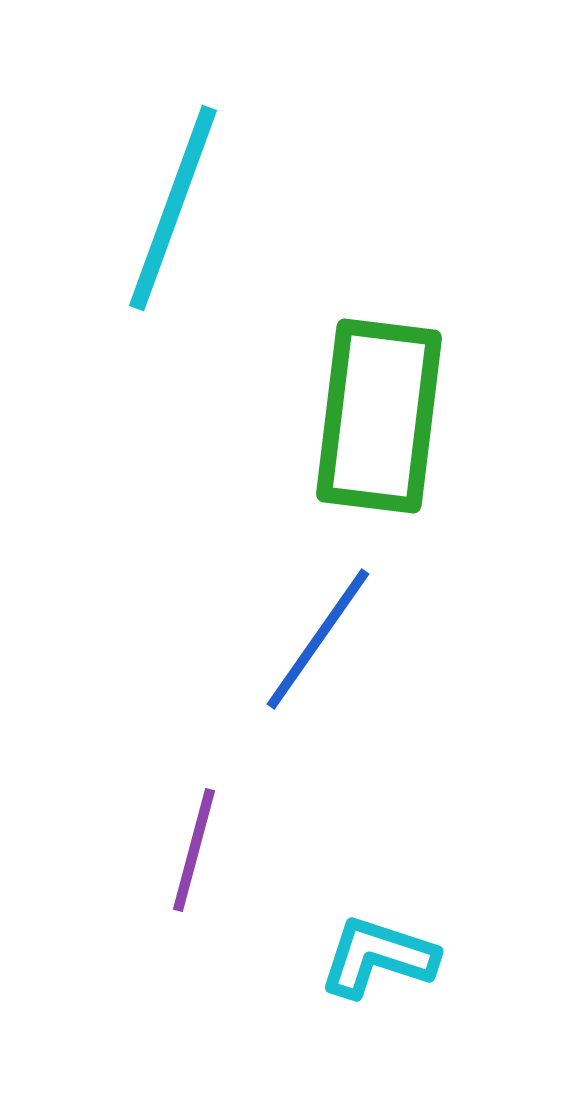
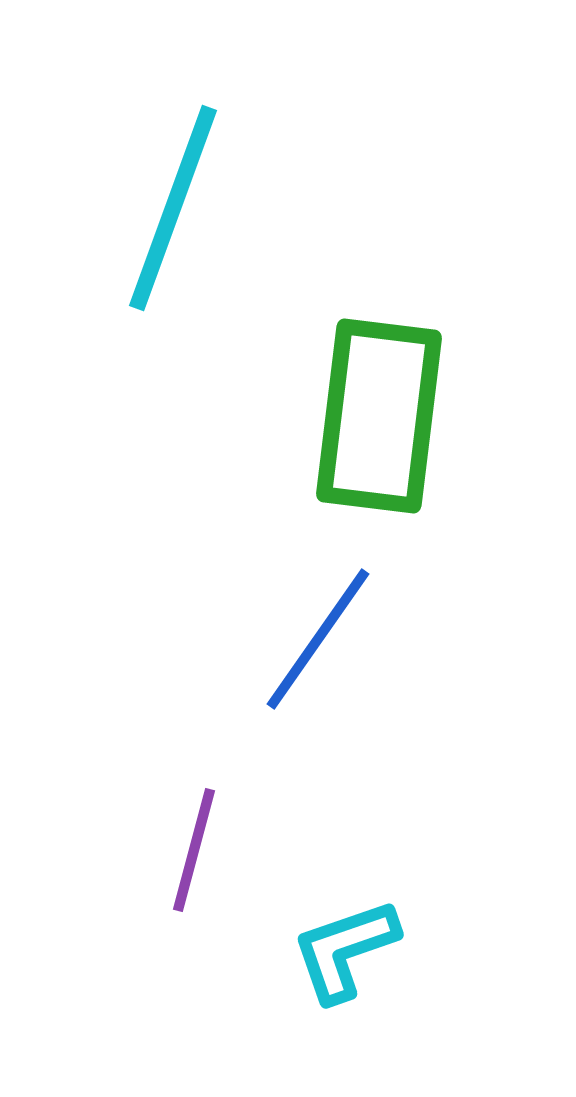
cyan L-shape: moved 33 px left, 7 px up; rotated 37 degrees counterclockwise
